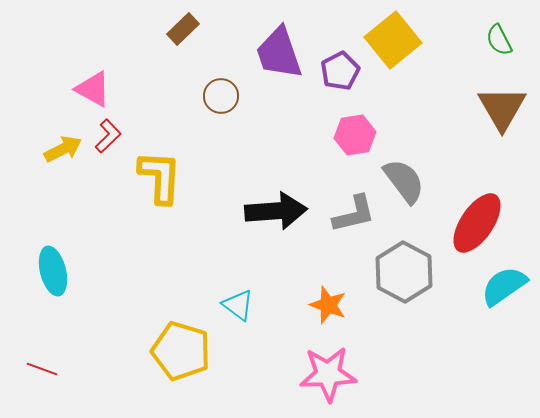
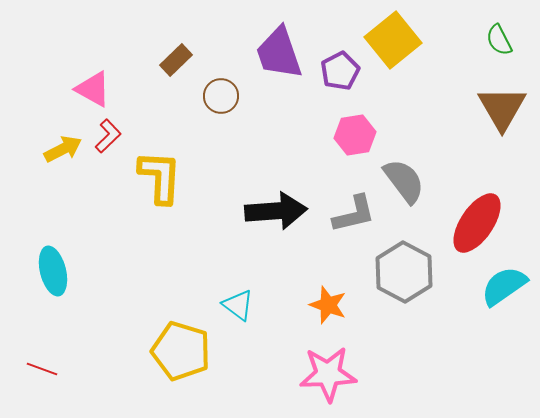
brown rectangle: moved 7 px left, 31 px down
